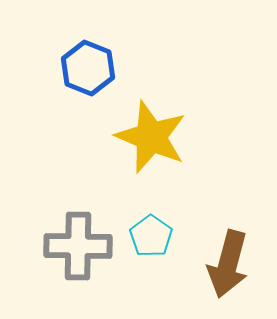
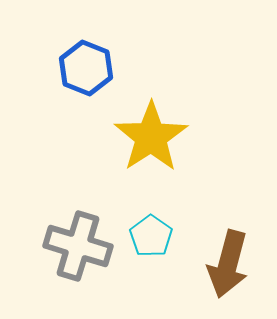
blue hexagon: moved 2 px left
yellow star: rotated 16 degrees clockwise
gray cross: rotated 16 degrees clockwise
